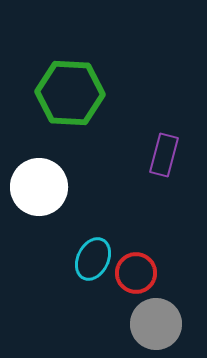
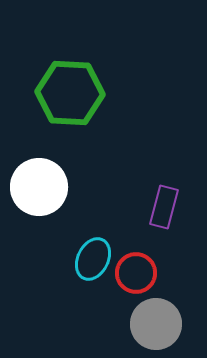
purple rectangle: moved 52 px down
